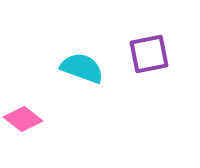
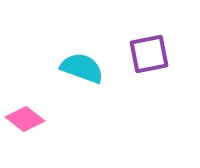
pink diamond: moved 2 px right
